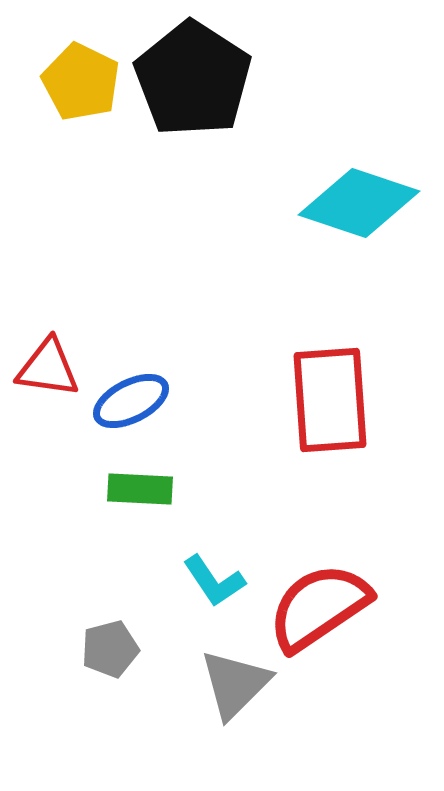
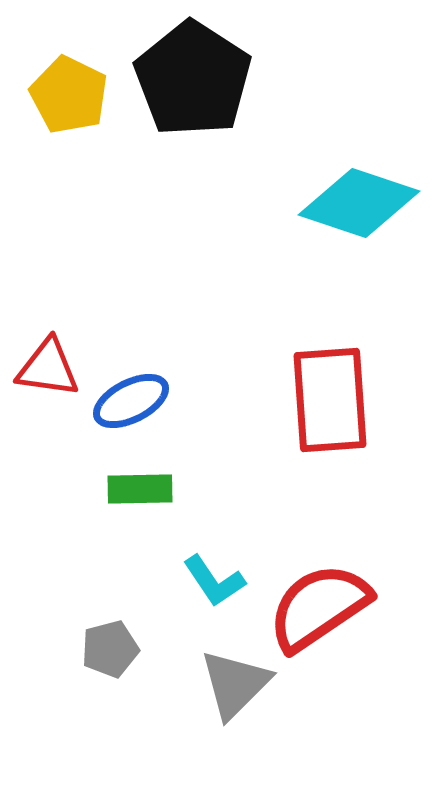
yellow pentagon: moved 12 px left, 13 px down
green rectangle: rotated 4 degrees counterclockwise
